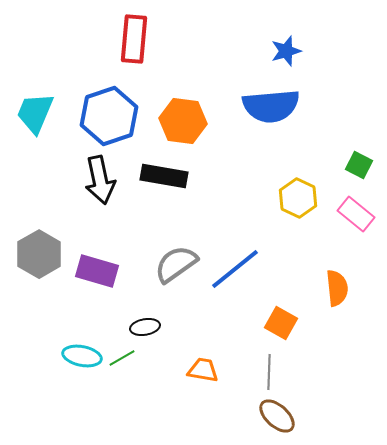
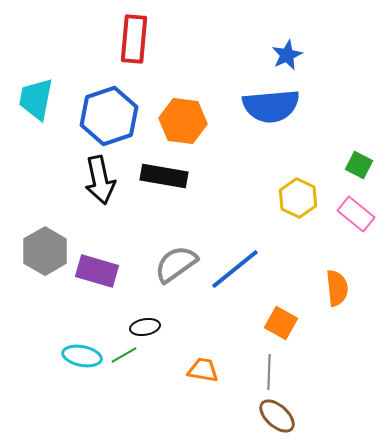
blue star: moved 1 px right, 4 px down; rotated 8 degrees counterclockwise
cyan trapezoid: moved 1 px right, 14 px up; rotated 12 degrees counterclockwise
gray hexagon: moved 6 px right, 3 px up
green line: moved 2 px right, 3 px up
